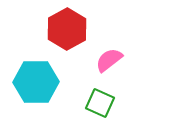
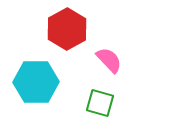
pink semicircle: rotated 84 degrees clockwise
green square: rotated 8 degrees counterclockwise
